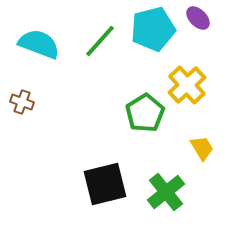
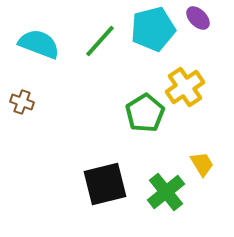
yellow cross: moved 2 px left, 2 px down; rotated 9 degrees clockwise
yellow trapezoid: moved 16 px down
